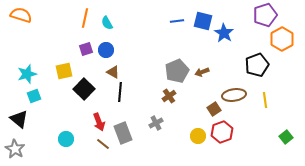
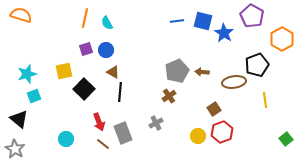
purple pentagon: moved 13 px left, 1 px down; rotated 25 degrees counterclockwise
brown arrow: rotated 24 degrees clockwise
brown ellipse: moved 13 px up
green square: moved 2 px down
